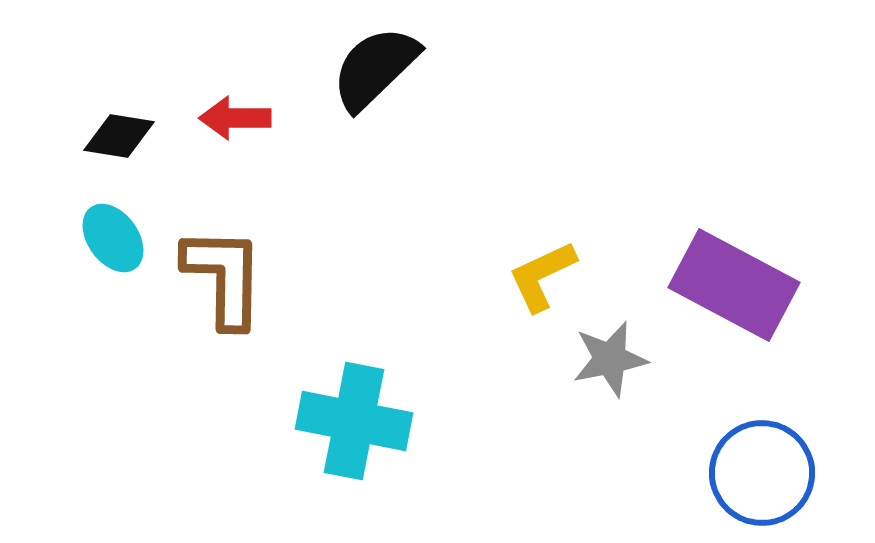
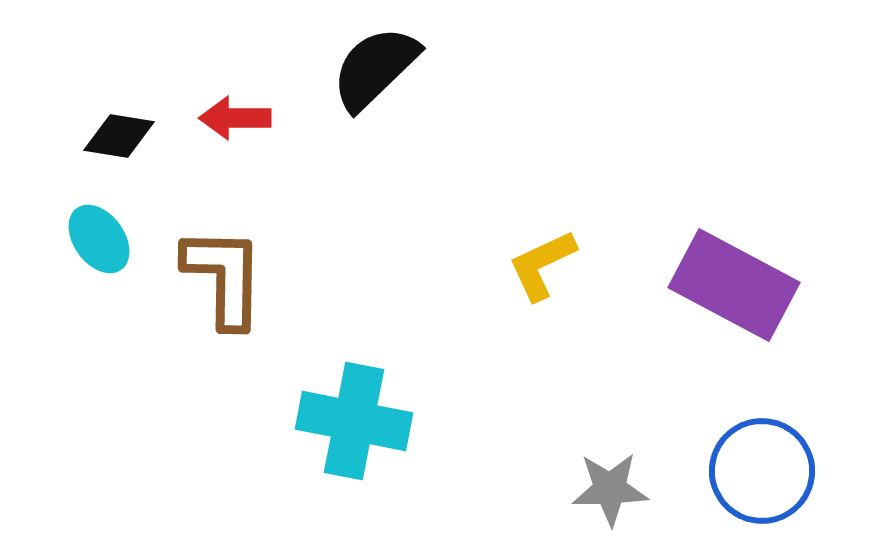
cyan ellipse: moved 14 px left, 1 px down
yellow L-shape: moved 11 px up
gray star: moved 130 px down; rotated 10 degrees clockwise
blue circle: moved 2 px up
